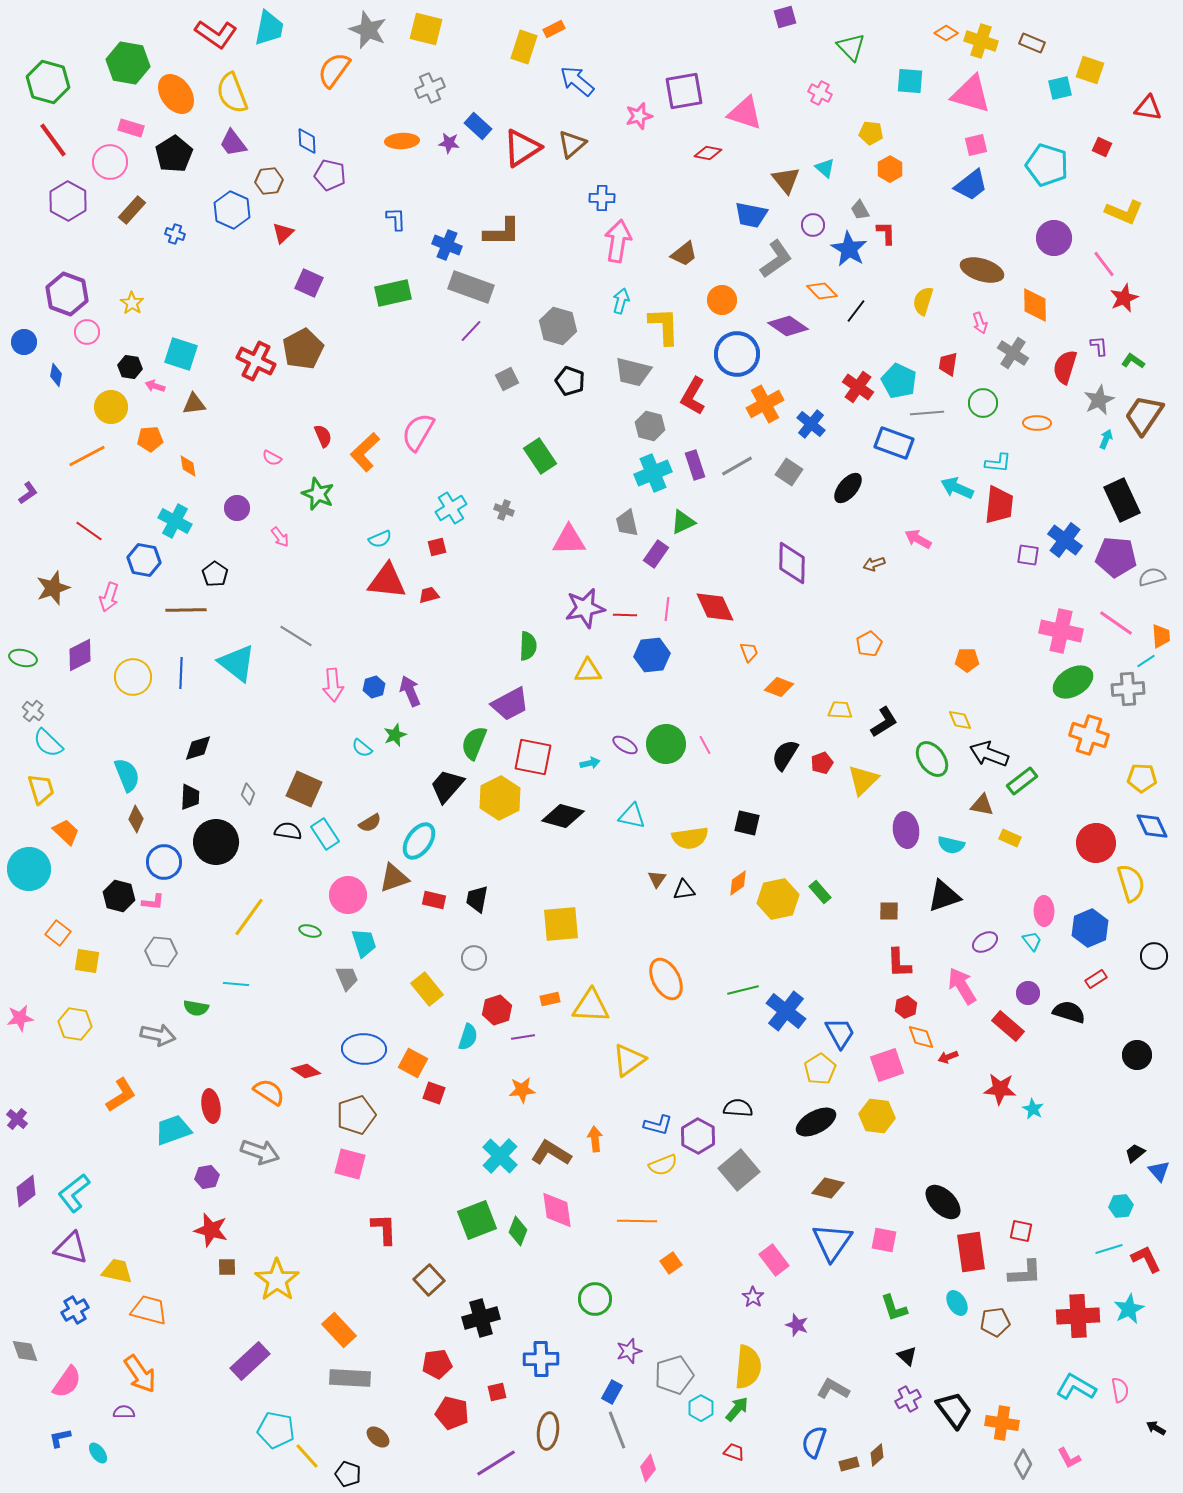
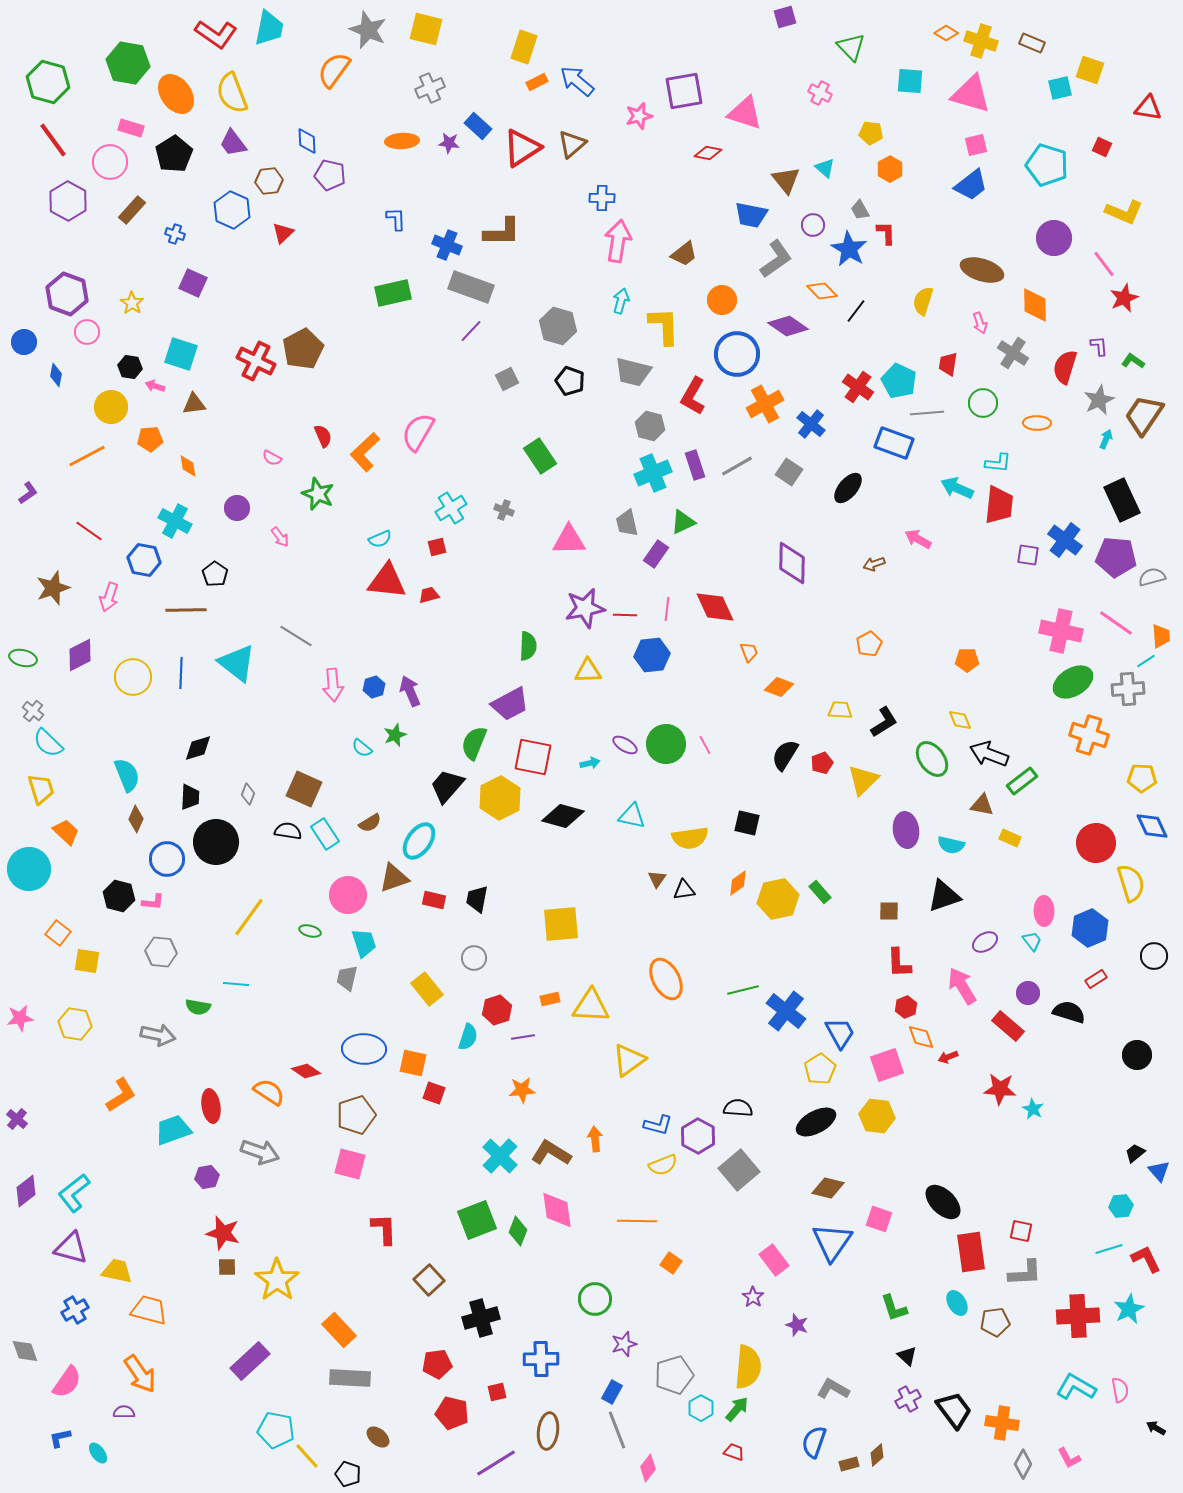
orange rectangle at (554, 29): moved 17 px left, 53 px down
purple square at (309, 283): moved 116 px left
blue circle at (164, 862): moved 3 px right, 3 px up
gray trapezoid at (347, 978): rotated 144 degrees counterclockwise
green semicircle at (196, 1008): moved 2 px right, 1 px up
orange square at (413, 1063): rotated 16 degrees counterclockwise
red star at (211, 1230): moved 12 px right, 3 px down
pink square at (884, 1240): moved 5 px left, 21 px up; rotated 8 degrees clockwise
orange square at (671, 1263): rotated 20 degrees counterclockwise
purple star at (629, 1351): moved 5 px left, 7 px up
